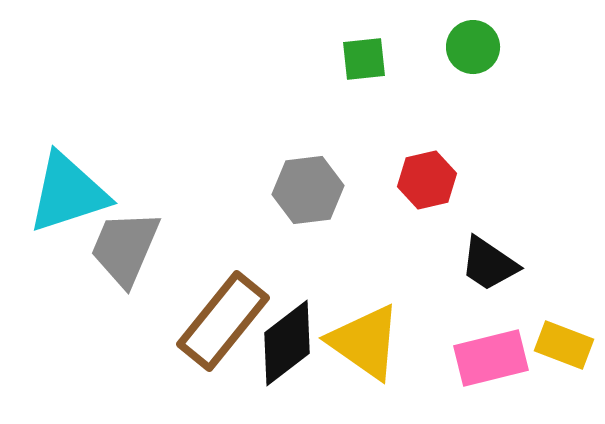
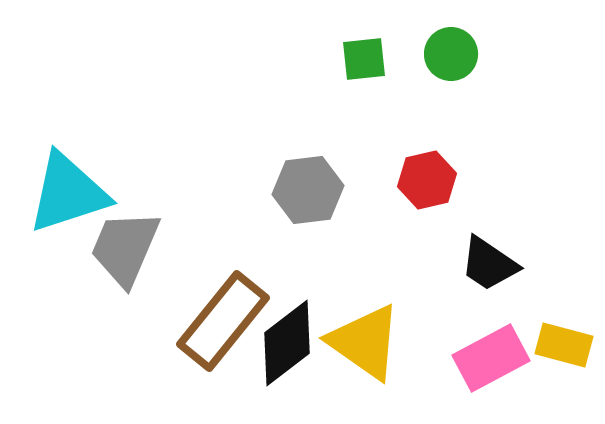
green circle: moved 22 px left, 7 px down
yellow rectangle: rotated 6 degrees counterclockwise
pink rectangle: rotated 14 degrees counterclockwise
